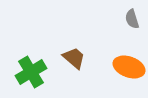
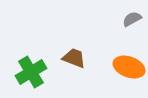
gray semicircle: rotated 78 degrees clockwise
brown trapezoid: rotated 20 degrees counterclockwise
